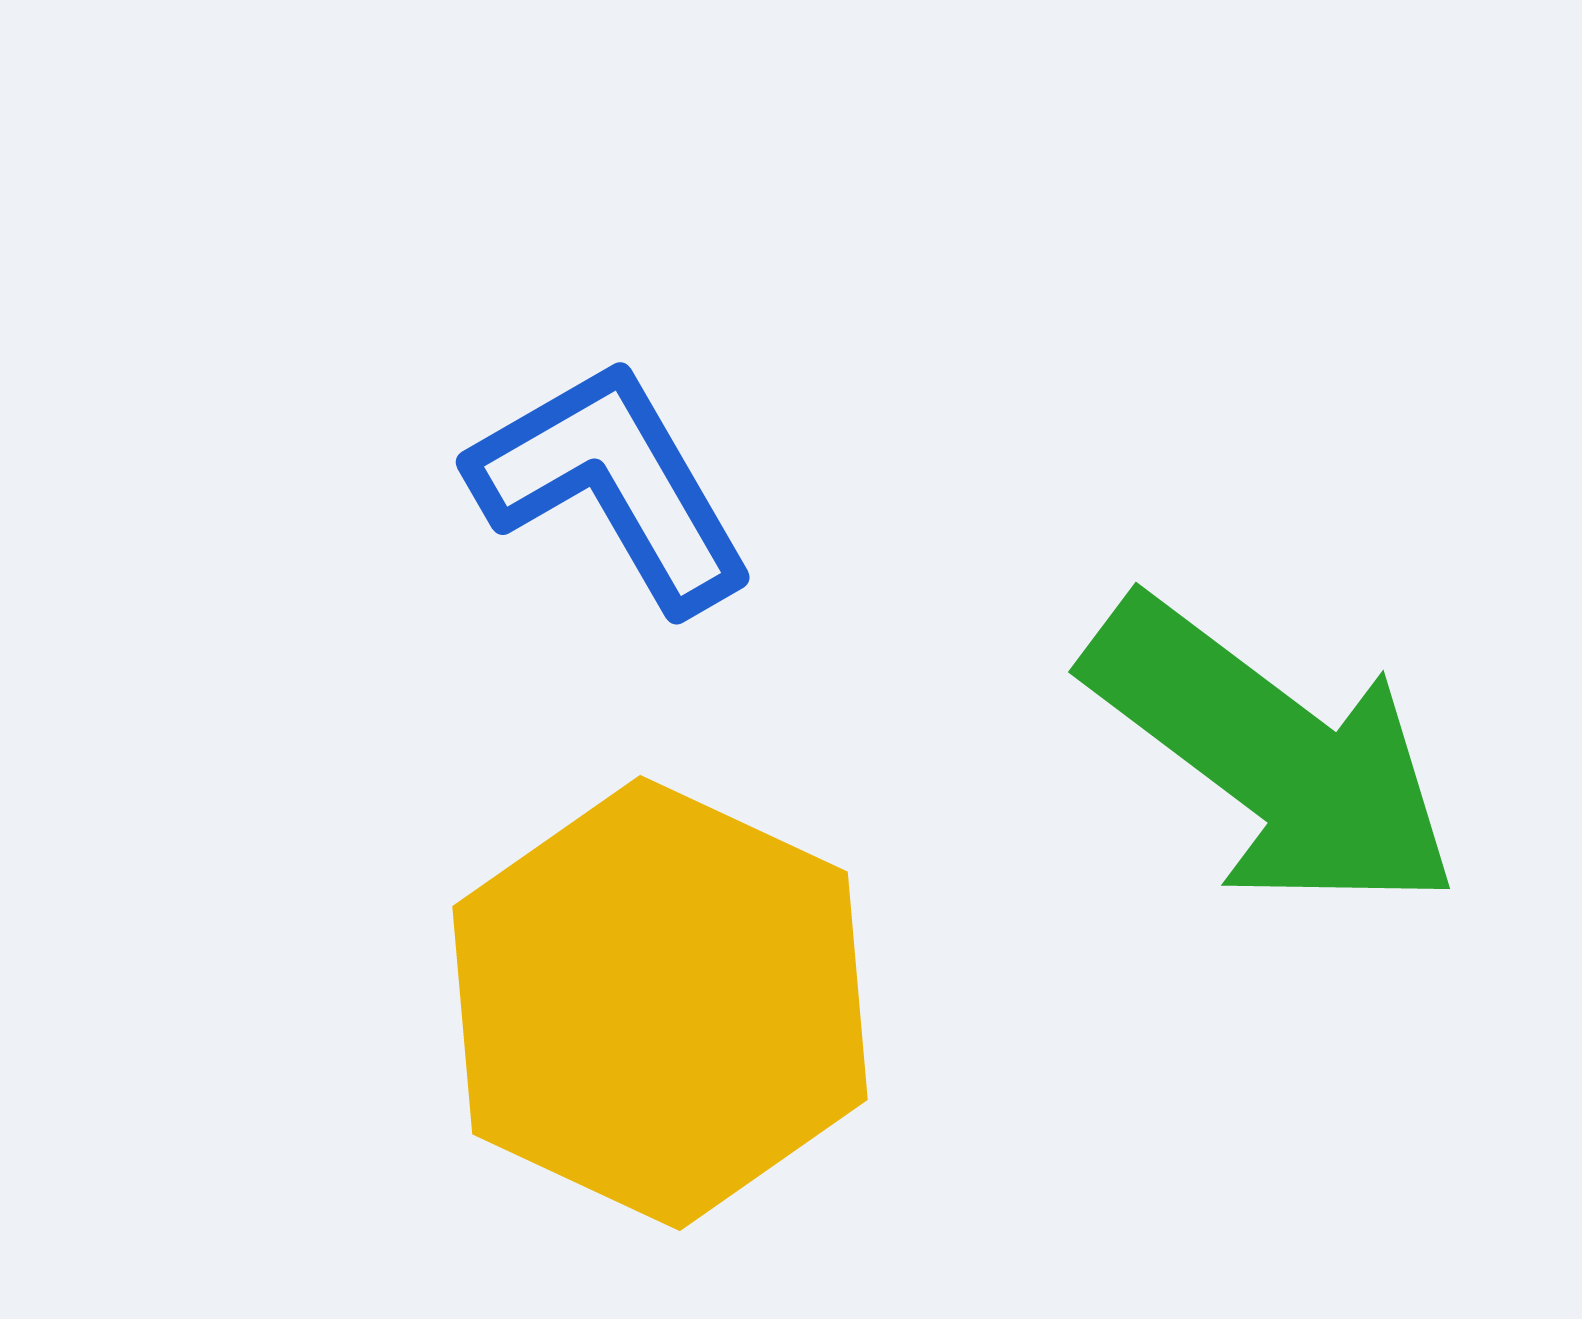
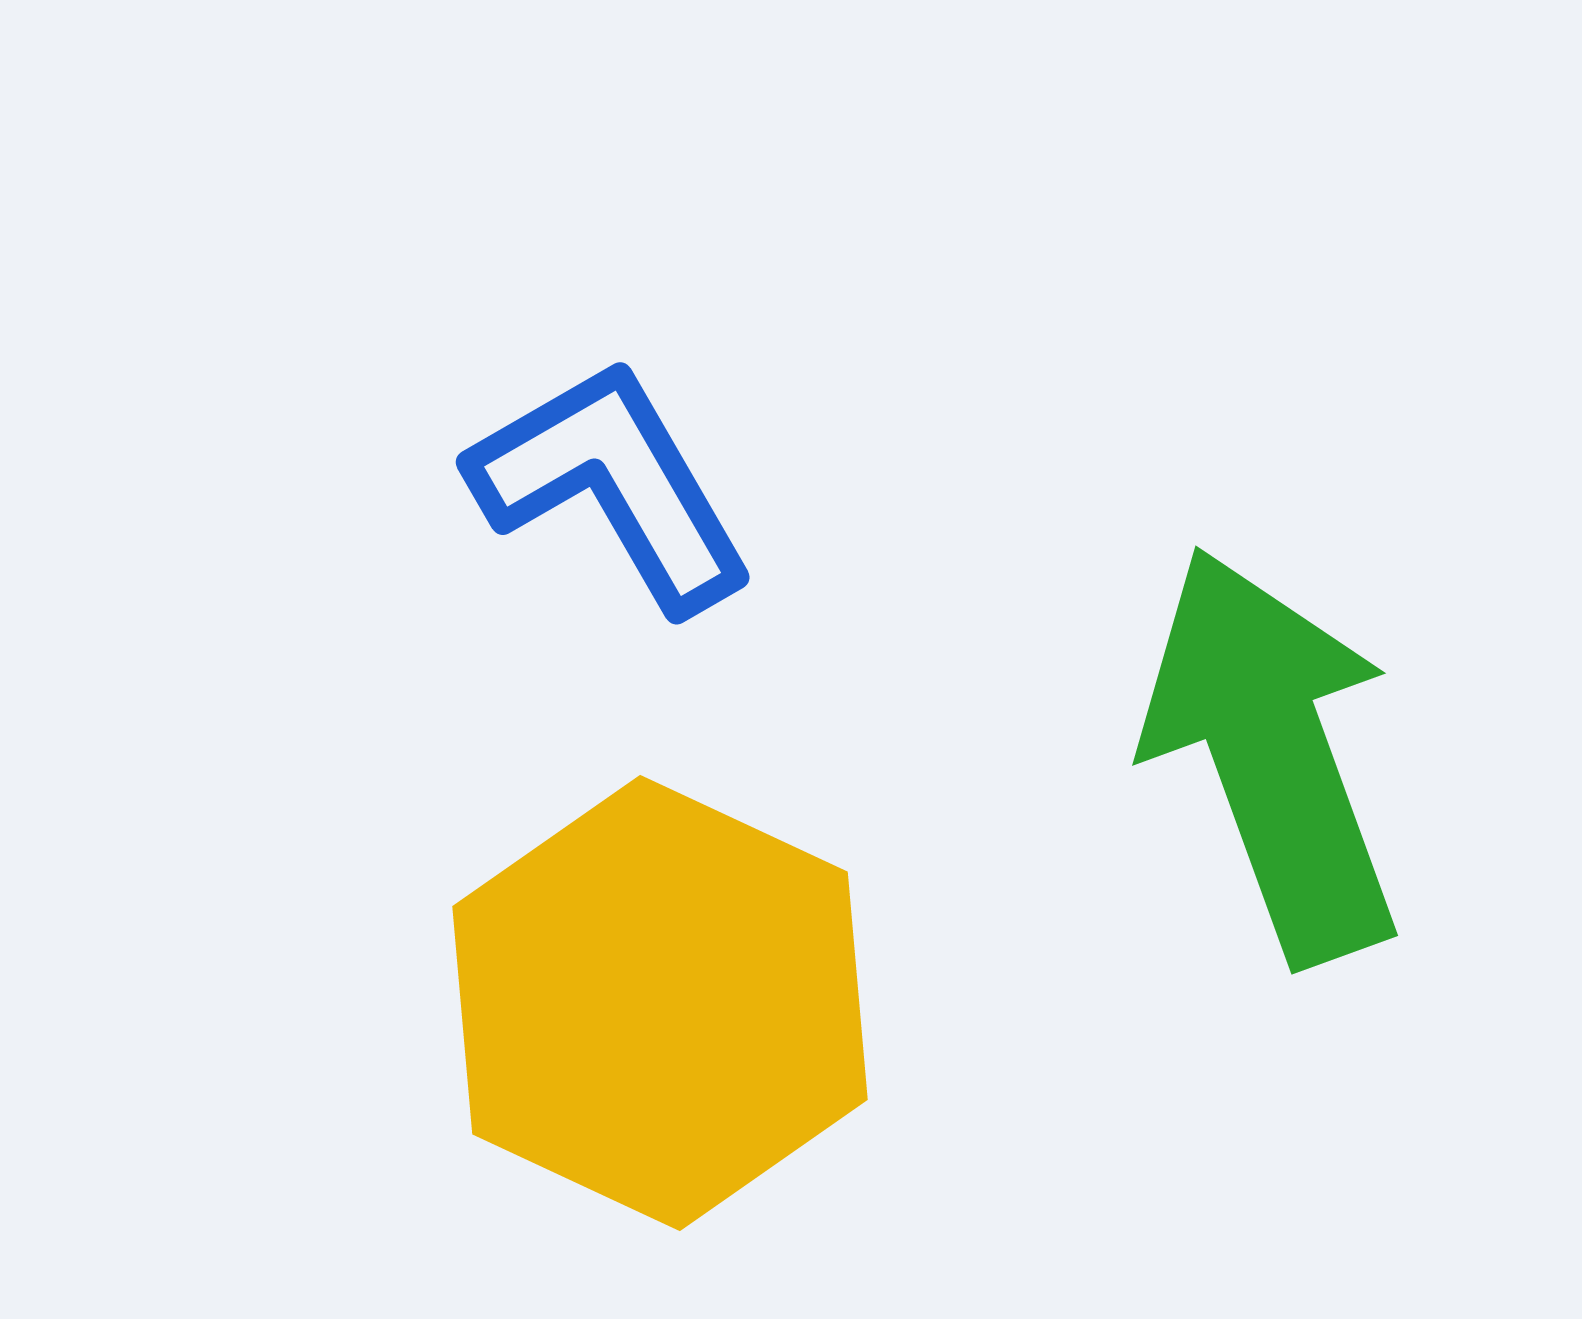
green arrow: rotated 147 degrees counterclockwise
